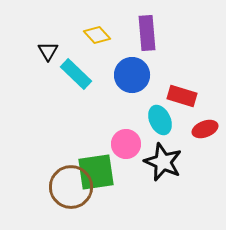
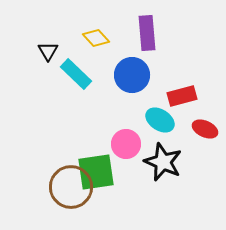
yellow diamond: moved 1 px left, 3 px down
red rectangle: rotated 32 degrees counterclockwise
cyan ellipse: rotated 32 degrees counterclockwise
red ellipse: rotated 45 degrees clockwise
